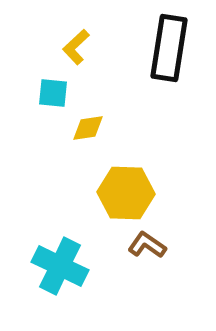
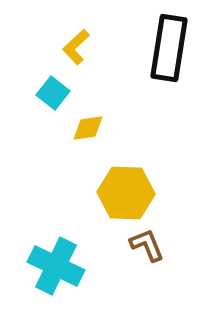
cyan square: rotated 32 degrees clockwise
brown L-shape: rotated 33 degrees clockwise
cyan cross: moved 4 px left
